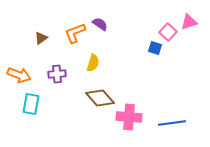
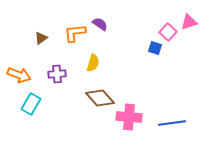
orange L-shape: rotated 15 degrees clockwise
cyan rectangle: rotated 20 degrees clockwise
